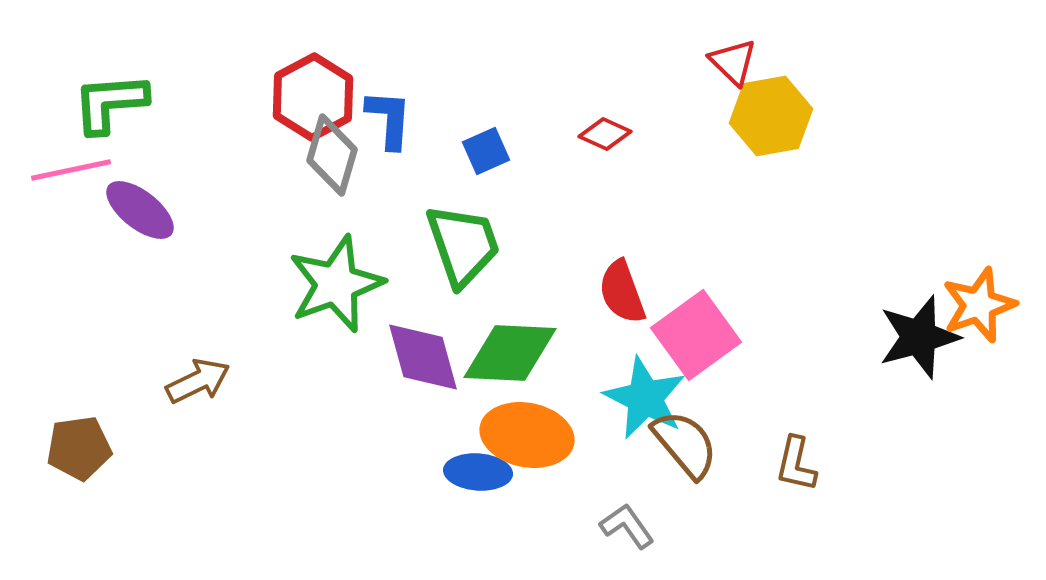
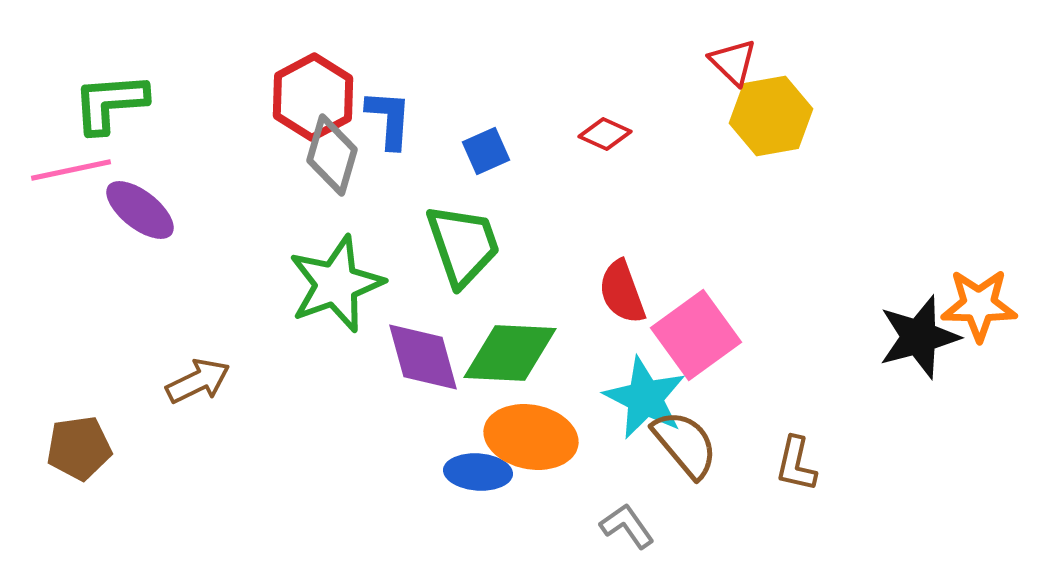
orange star: rotated 20 degrees clockwise
orange ellipse: moved 4 px right, 2 px down
